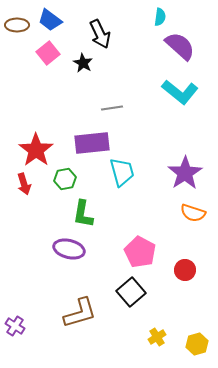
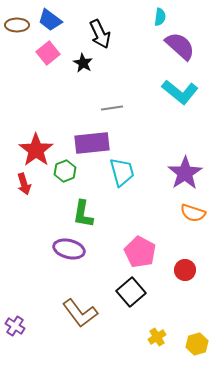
green hexagon: moved 8 px up; rotated 10 degrees counterclockwise
brown L-shape: rotated 69 degrees clockwise
